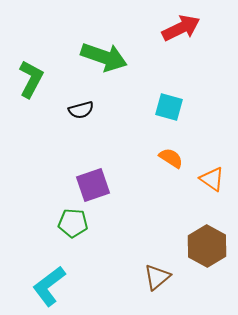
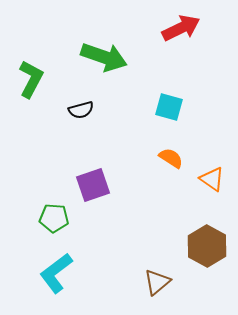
green pentagon: moved 19 px left, 5 px up
brown triangle: moved 5 px down
cyan L-shape: moved 7 px right, 13 px up
